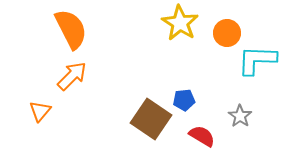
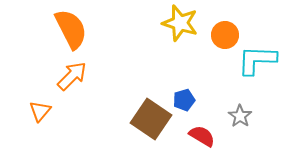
yellow star: rotated 15 degrees counterclockwise
orange circle: moved 2 px left, 2 px down
blue pentagon: rotated 10 degrees counterclockwise
